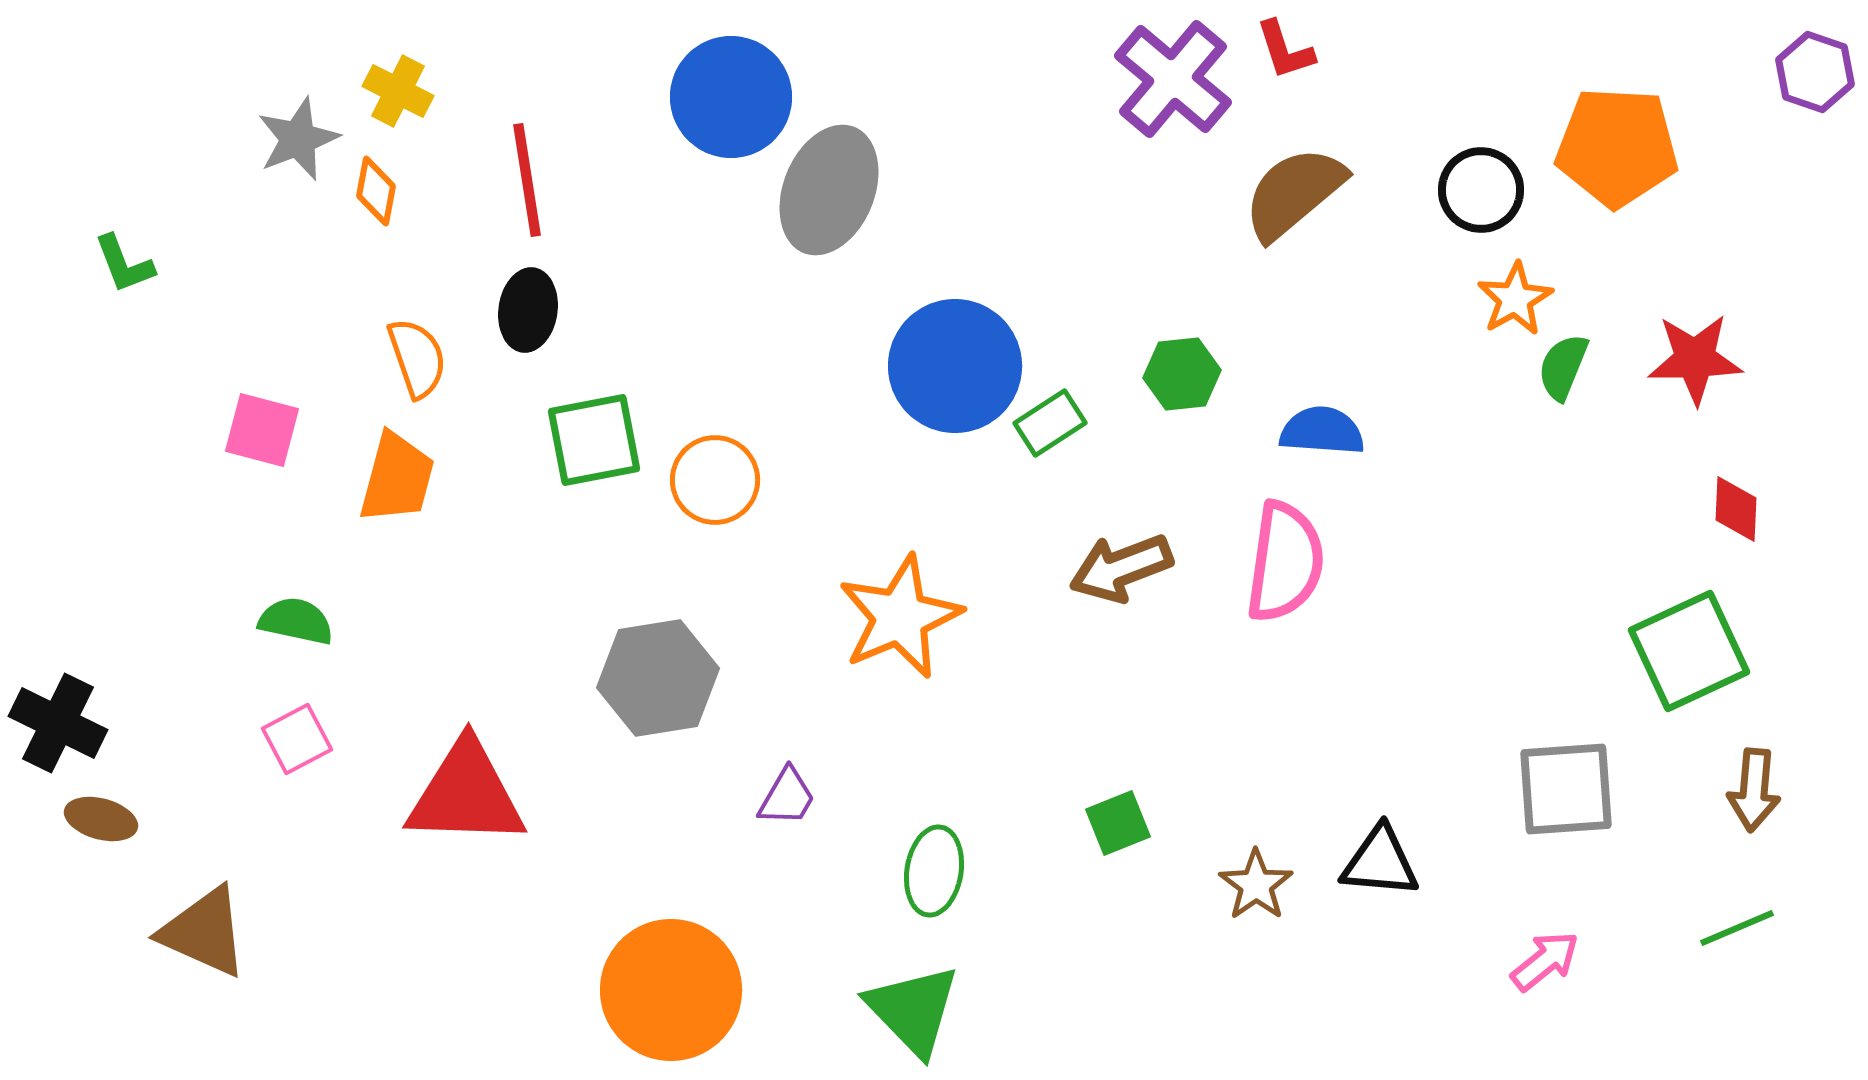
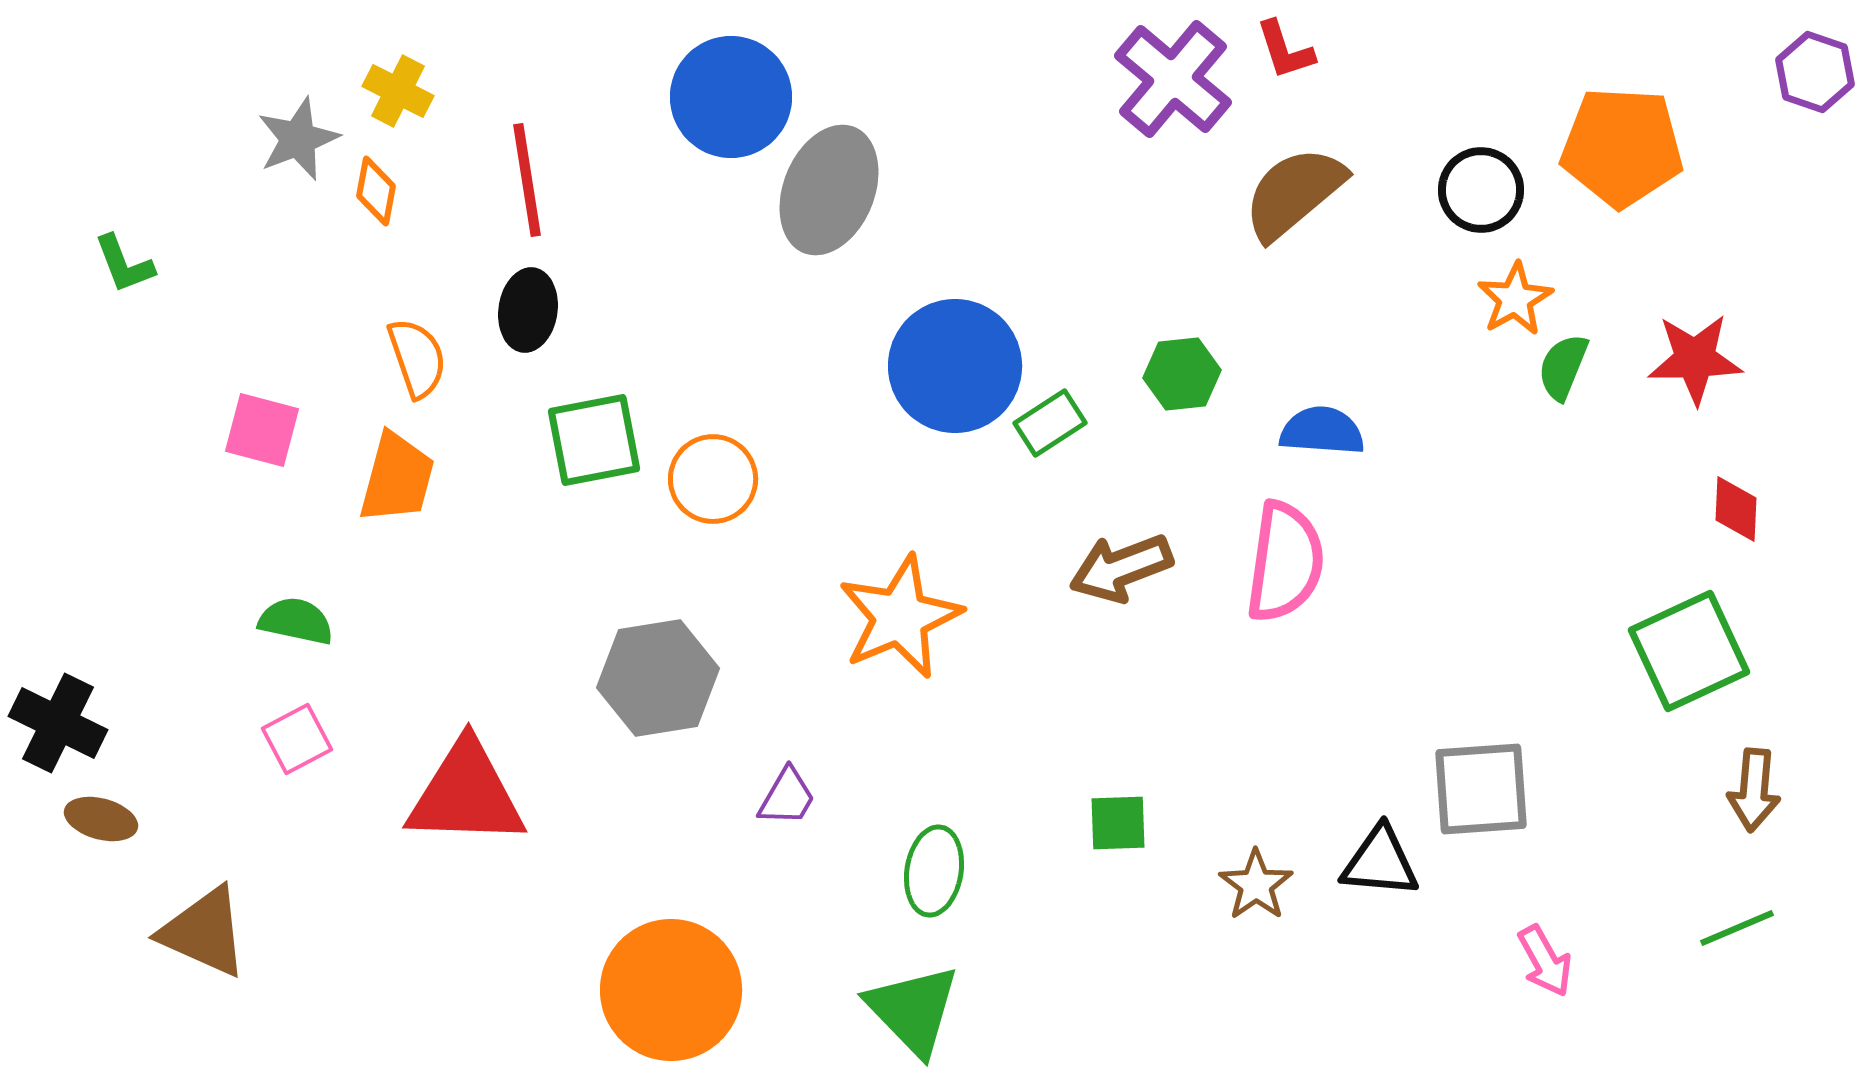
orange pentagon at (1617, 147): moved 5 px right
orange circle at (715, 480): moved 2 px left, 1 px up
gray square at (1566, 789): moved 85 px left
green square at (1118, 823): rotated 20 degrees clockwise
pink arrow at (1545, 961): rotated 100 degrees clockwise
